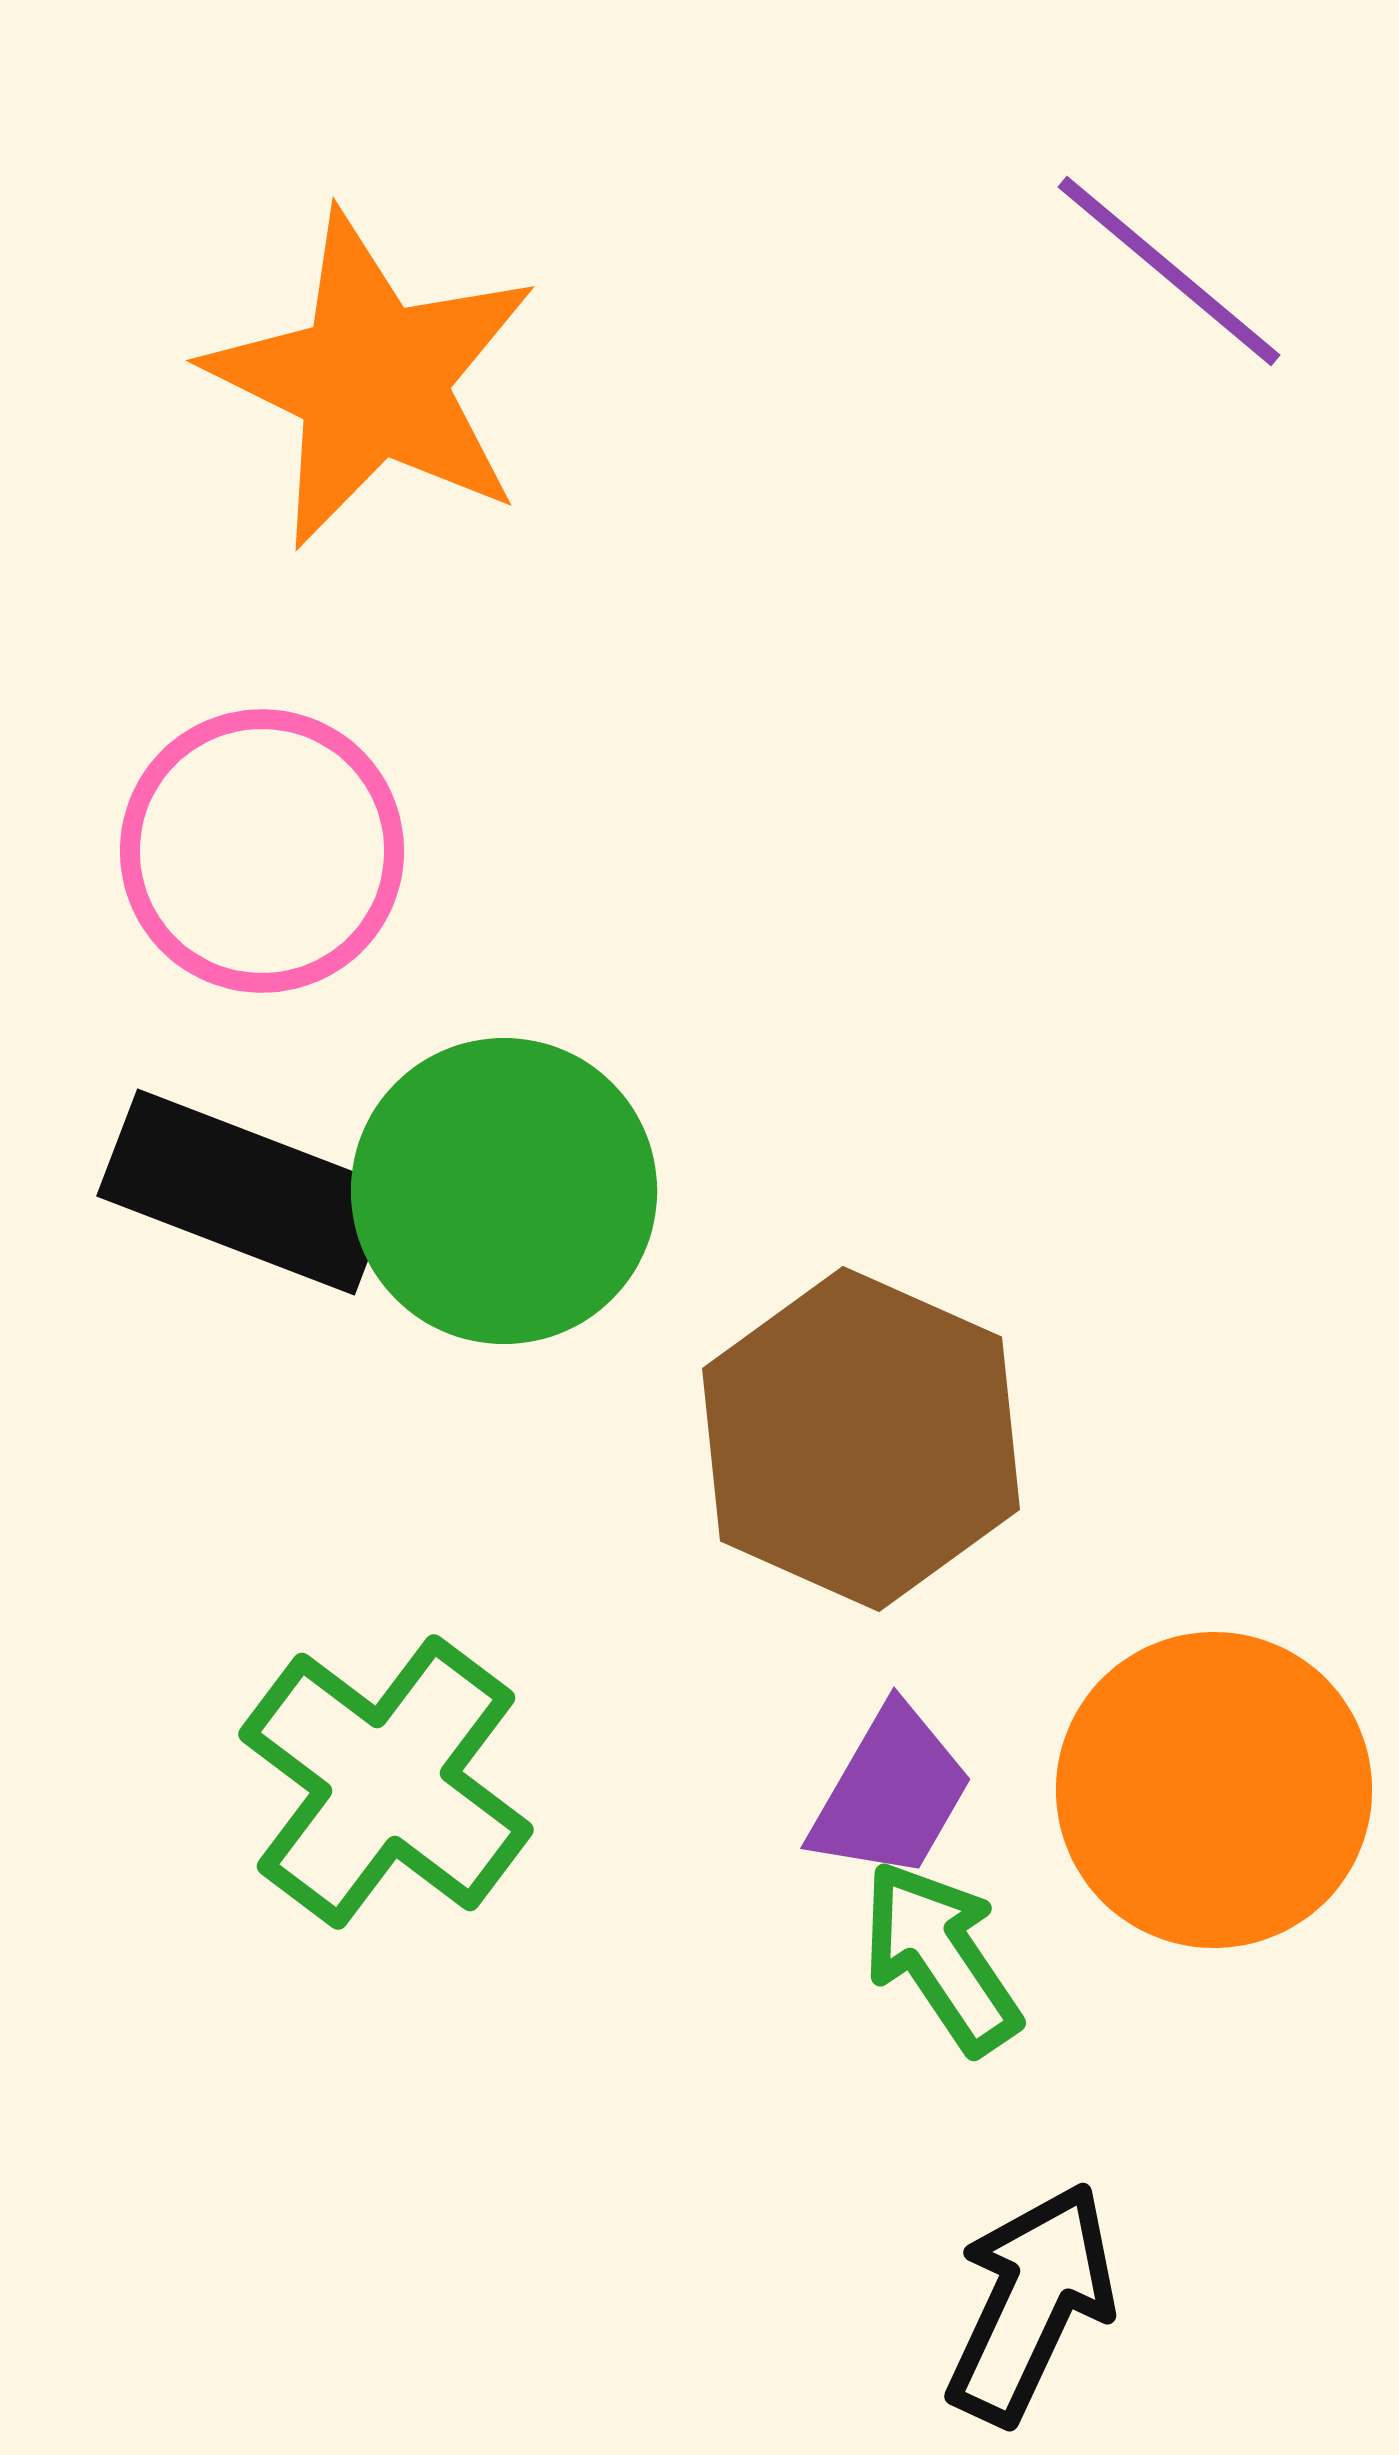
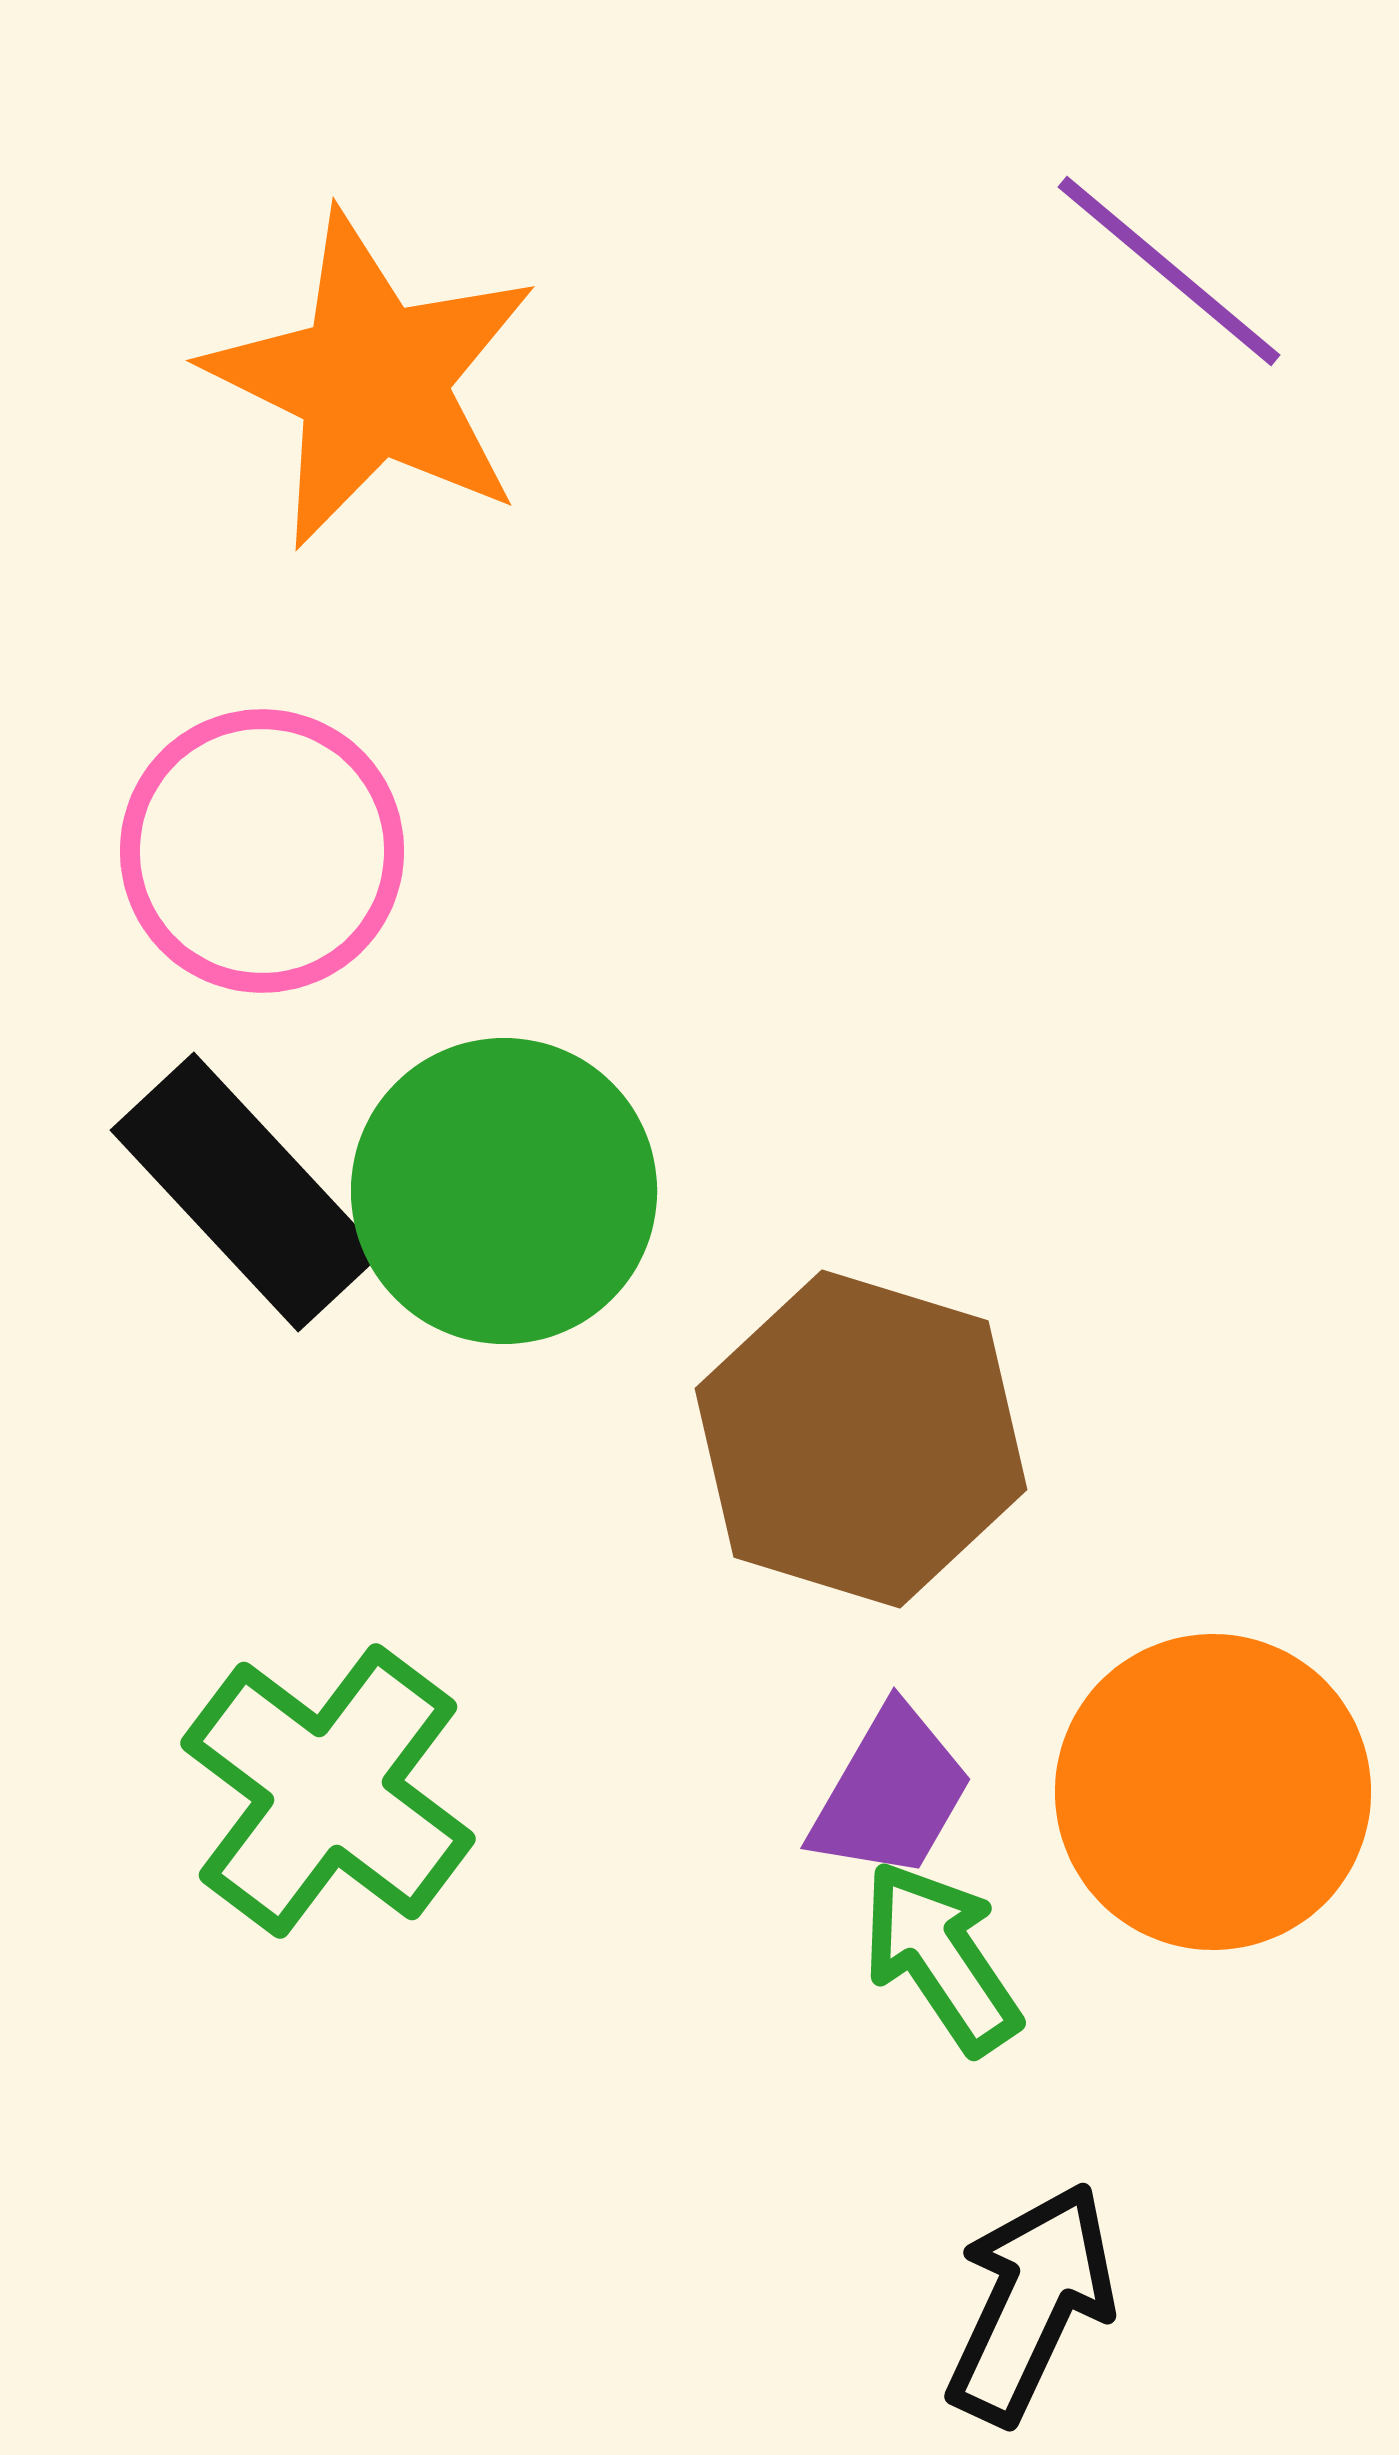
black rectangle: rotated 26 degrees clockwise
brown hexagon: rotated 7 degrees counterclockwise
green cross: moved 58 px left, 9 px down
orange circle: moved 1 px left, 2 px down
